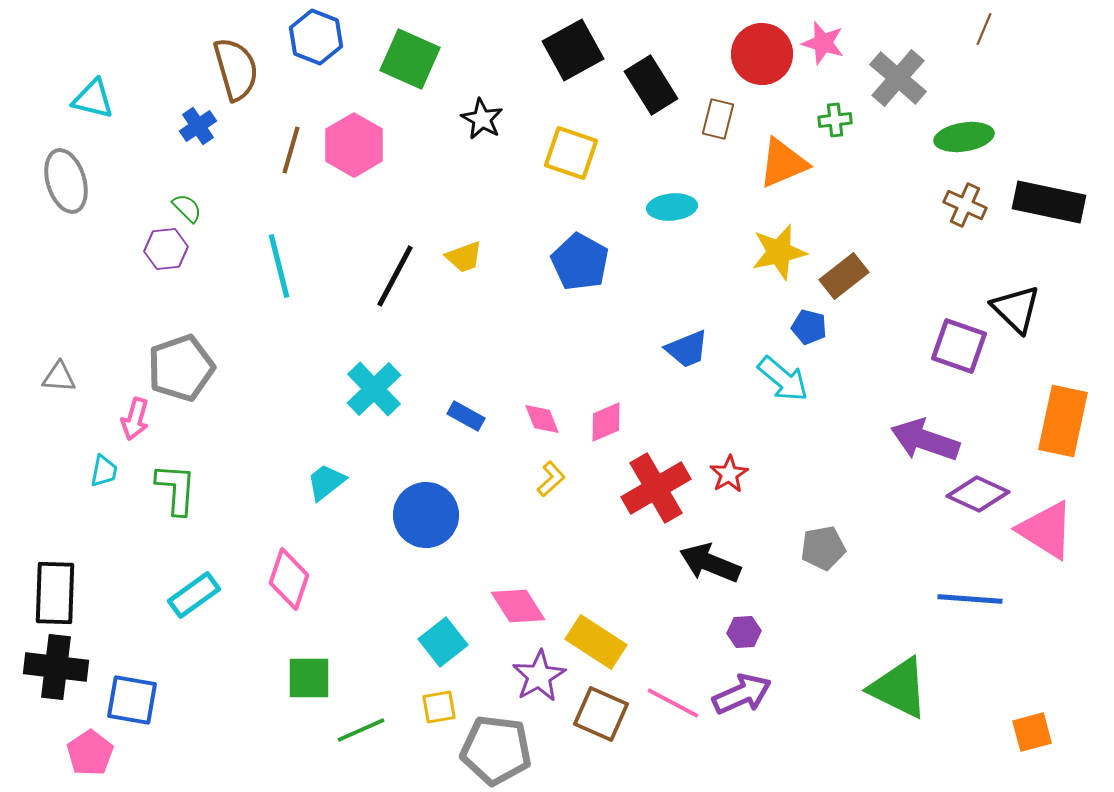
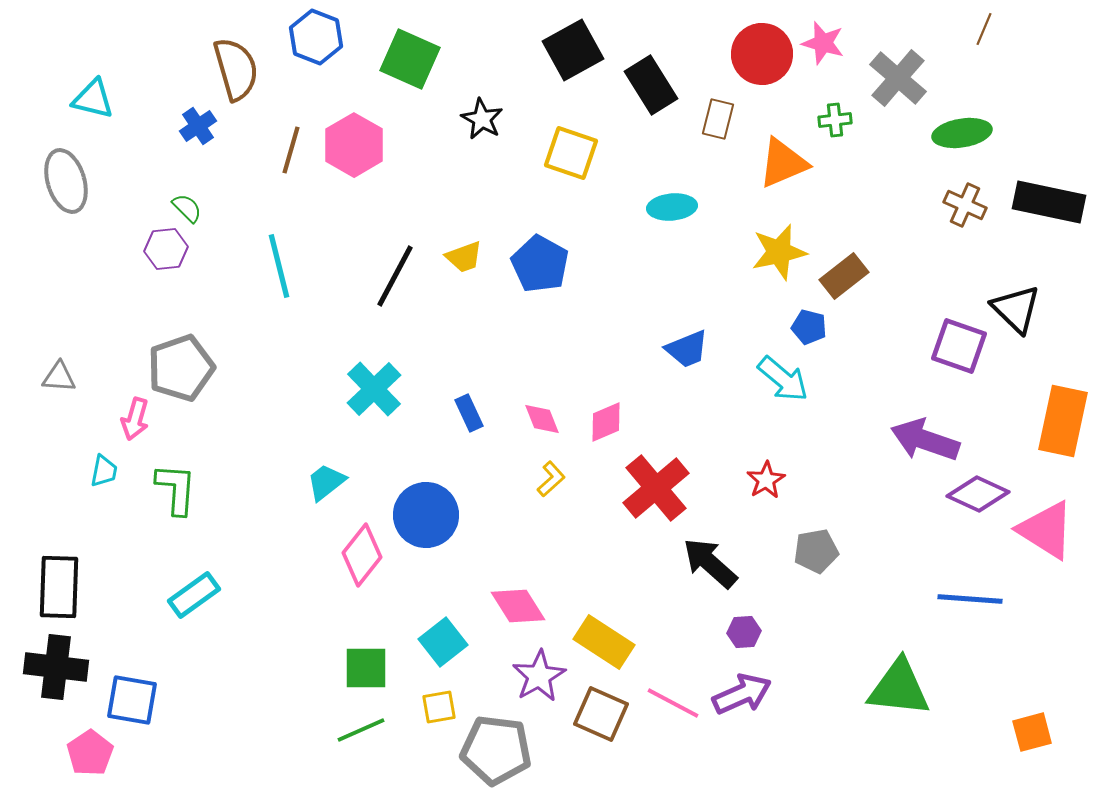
green ellipse at (964, 137): moved 2 px left, 4 px up
blue pentagon at (580, 262): moved 40 px left, 2 px down
blue rectangle at (466, 416): moved 3 px right, 3 px up; rotated 36 degrees clockwise
red star at (729, 474): moved 37 px right, 6 px down
red cross at (656, 488): rotated 10 degrees counterclockwise
gray pentagon at (823, 548): moved 7 px left, 3 px down
black arrow at (710, 563): rotated 20 degrees clockwise
pink diamond at (289, 579): moved 73 px right, 24 px up; rotated 20 degrees clockwise
black rectangle at (55, 593): moved 4 px right, 6 px up
yellow rectangle at (596, 642): moved 8 px right
green square at (309, 678): moved 57 px right, 10 px up
green triangle at (899, 688): rotated 20 degrees counterclockwise
